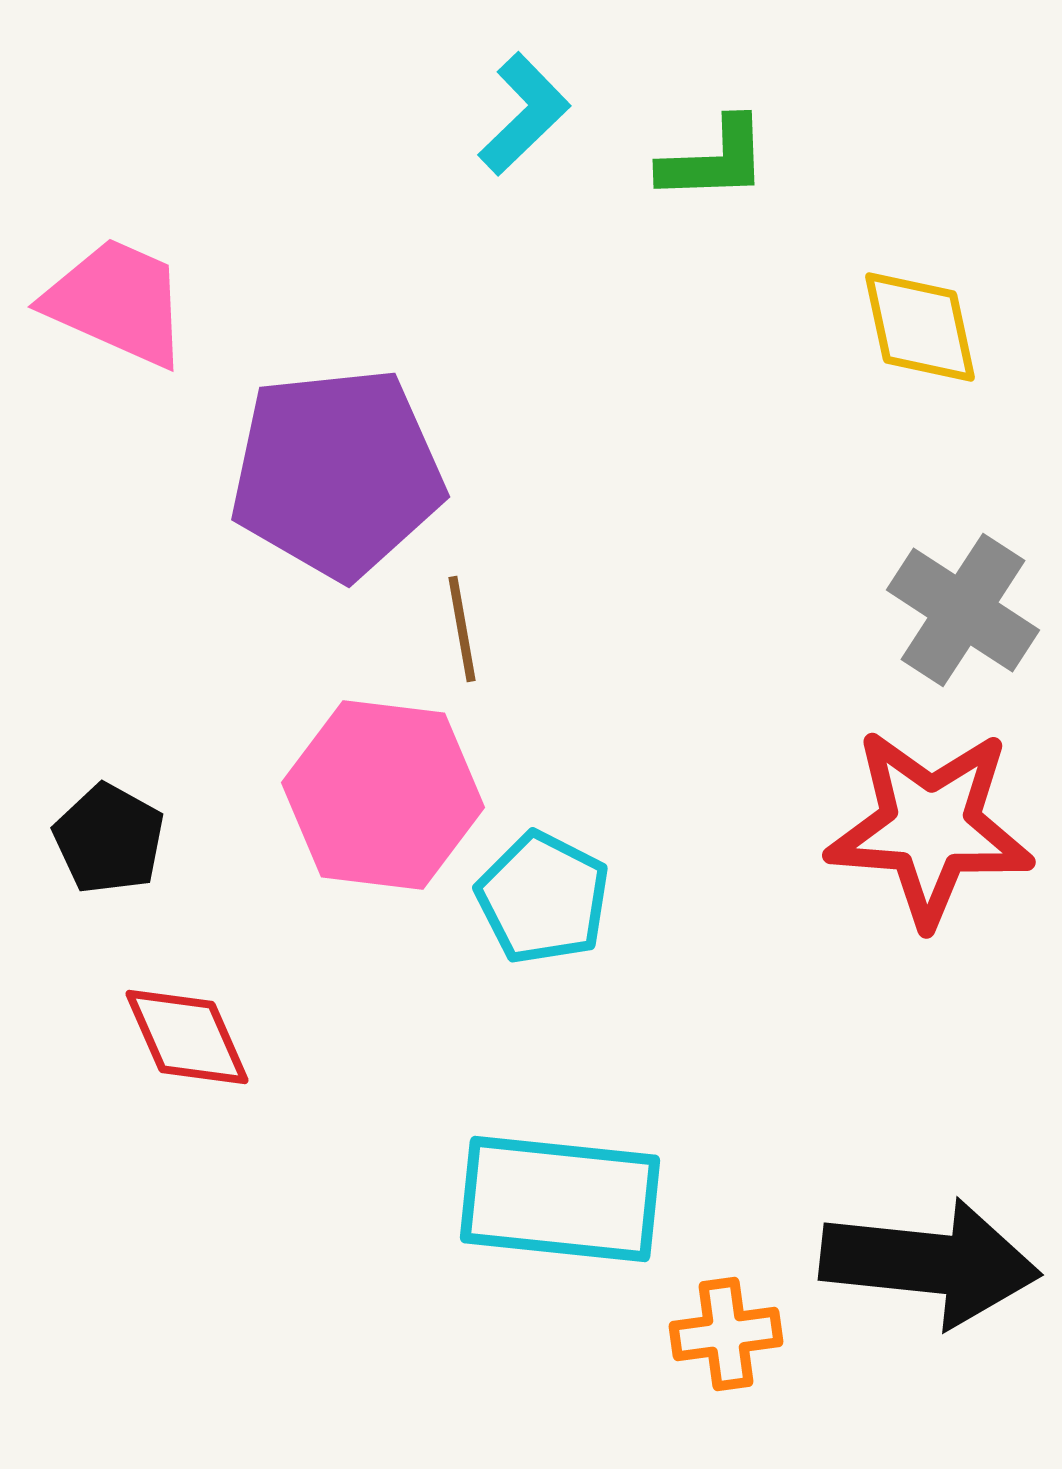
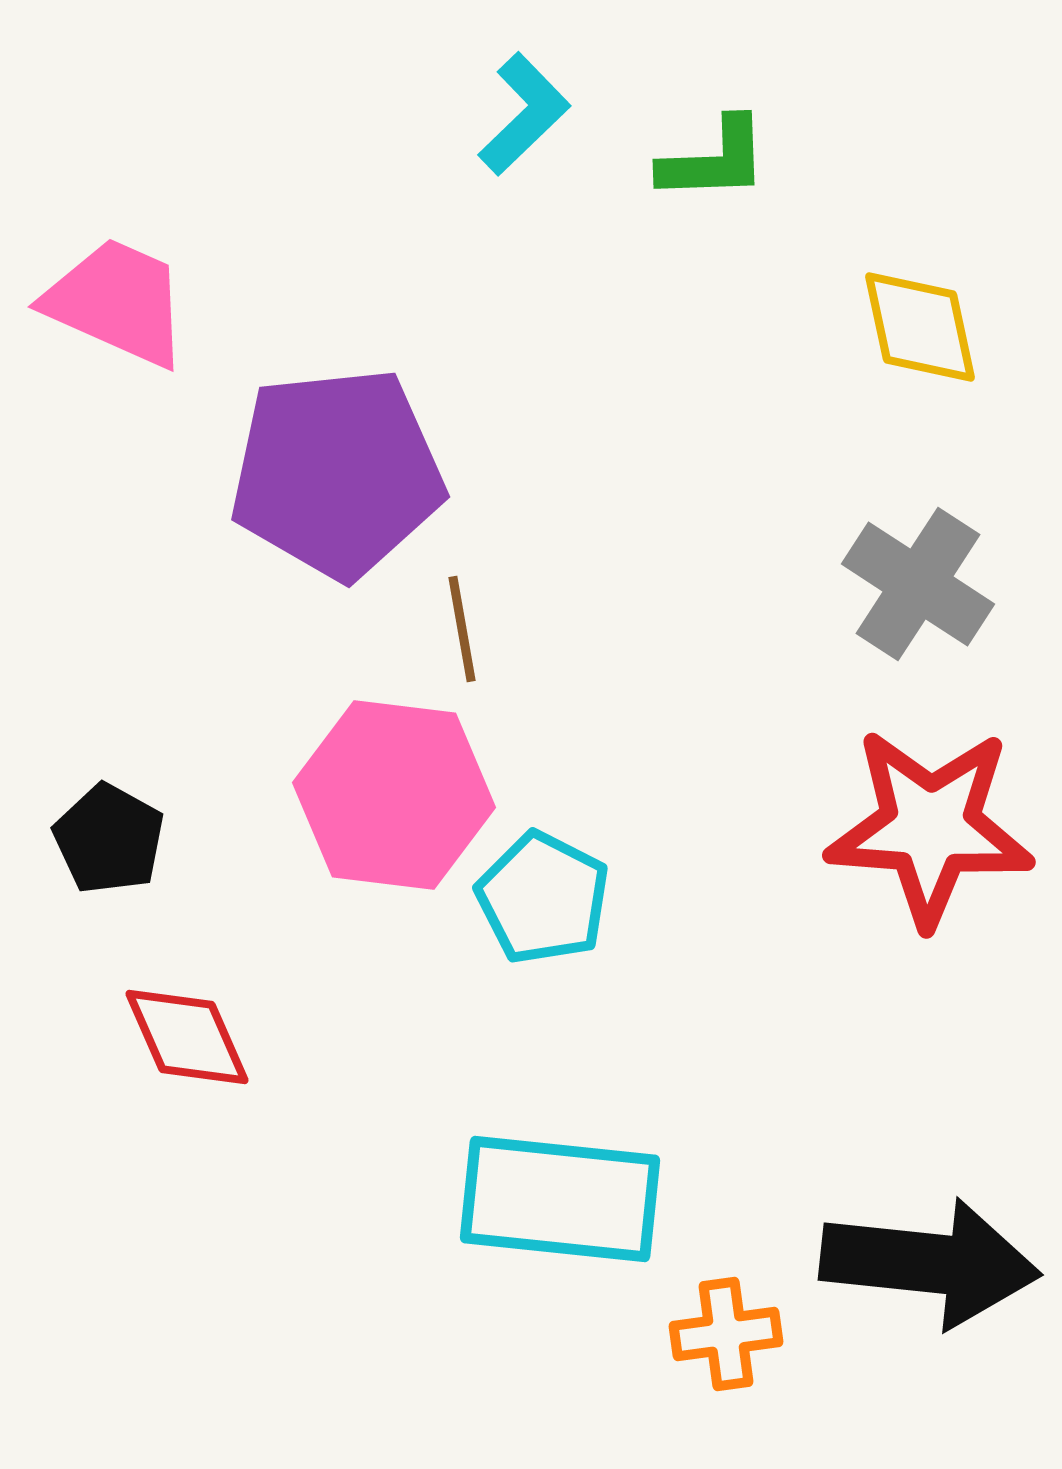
gray cross: moved 45 px left, 26 px up
pink hexagon: moved 11 px right
